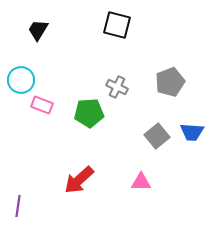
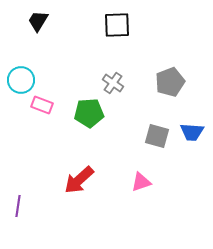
black square: rotated 16 degrees counterclockwise
black trapezoid: moved 9 px up
gray cross: moved 4 px left, 4 px up; rotated 10 degrees clockwise
gray square: rotated 35 degrees counterclockwise
pink triangle: rotated 20 degrees counterclockwise
